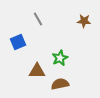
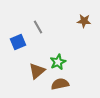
gray line: moved 8 px down
green star: moved 2 px left, 4 px down
brown triangle: rotated 42 degrees counterclockwise
